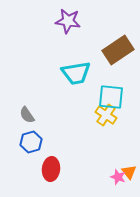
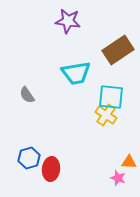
gray semicircle: moved 20 px up
blue hexagon: moved 2 px left, 16 px down
orange triangle: moved 10 px up; rotated 49 degrees counterclockwise
pink star: moved 1 px down
